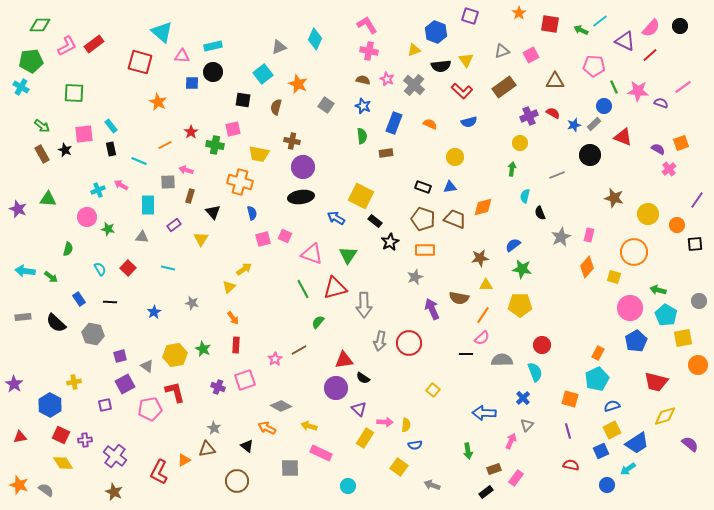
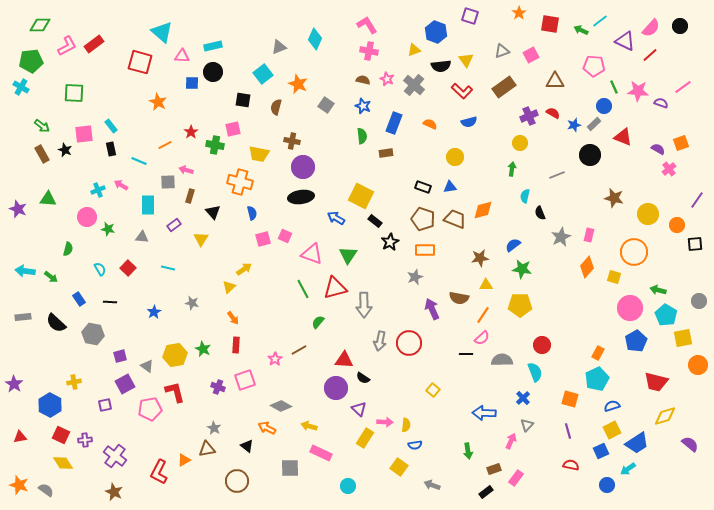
orange diamond at (483, 207): moved 3 px down
red triangle at (344, 360): rotated 12 degrees clockwise
